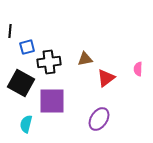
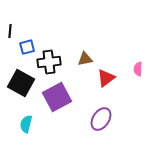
purple square: moved 5 px right, 4 px up; rotated 28 degrees counterclockwise
purple ellipse: moved 2 px right
